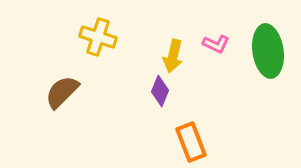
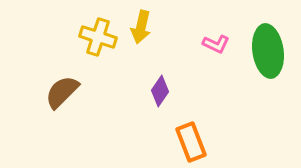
yellow arrow: moved 32 px left, 29 px up
purple diamond: rotated 12 degrees clockwise
